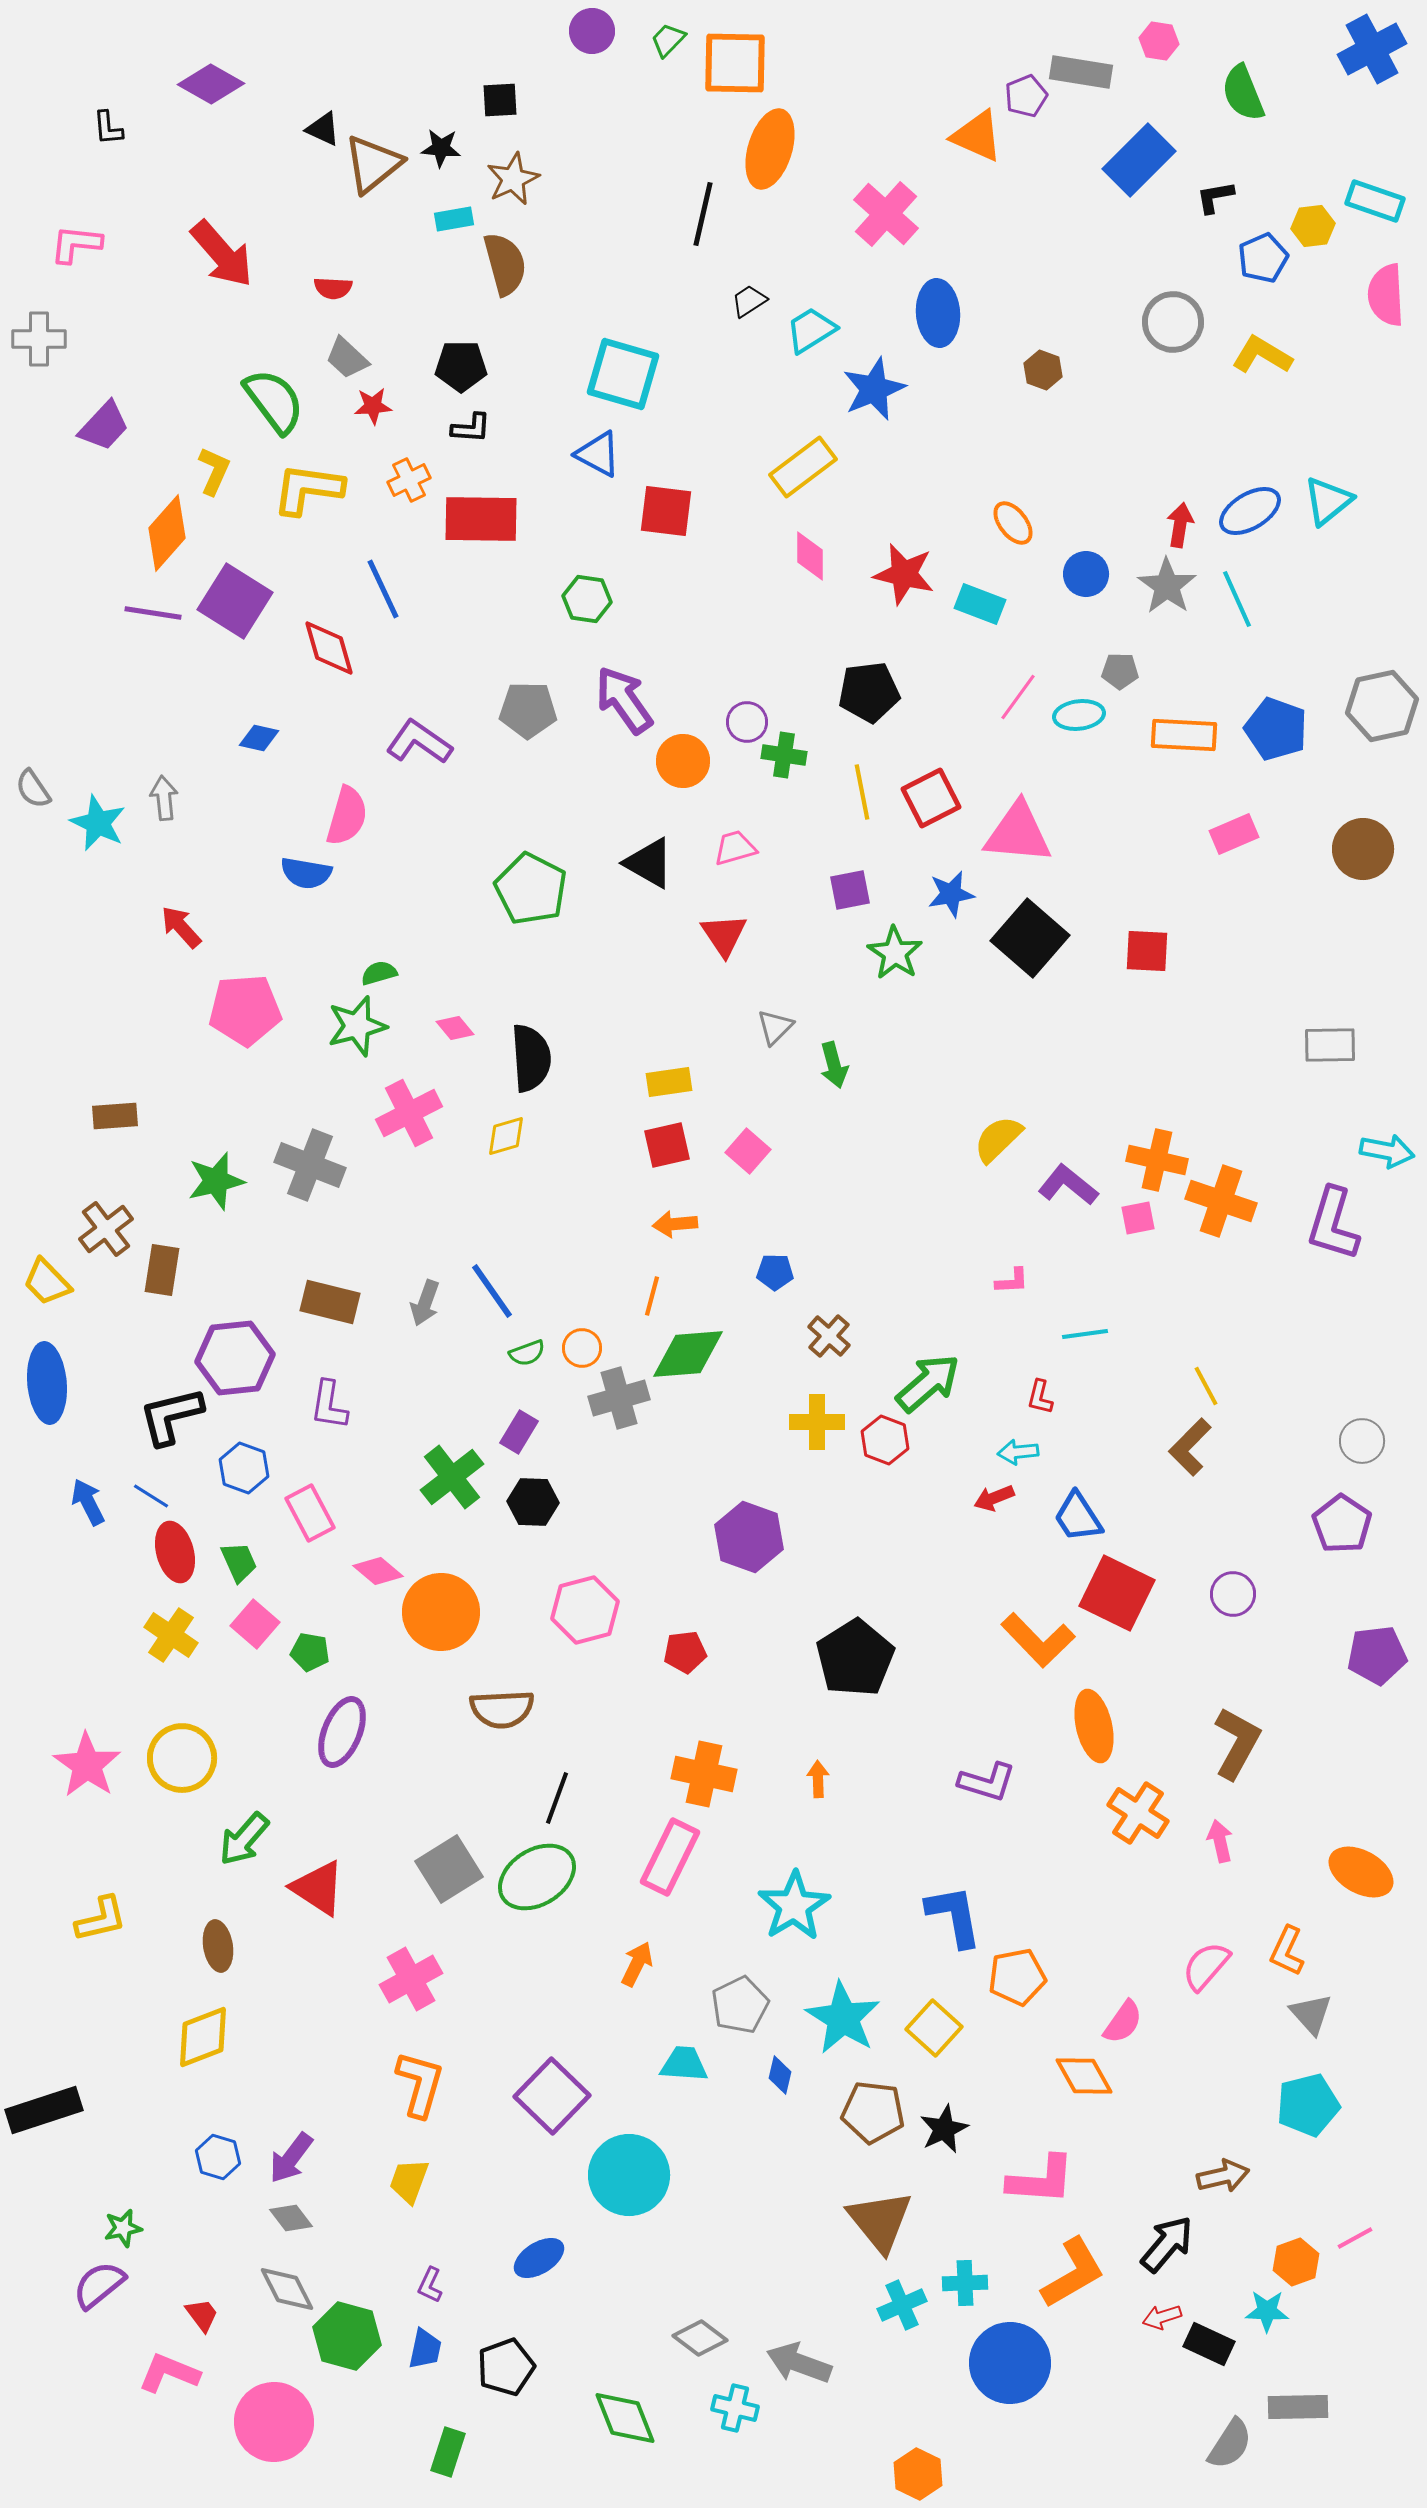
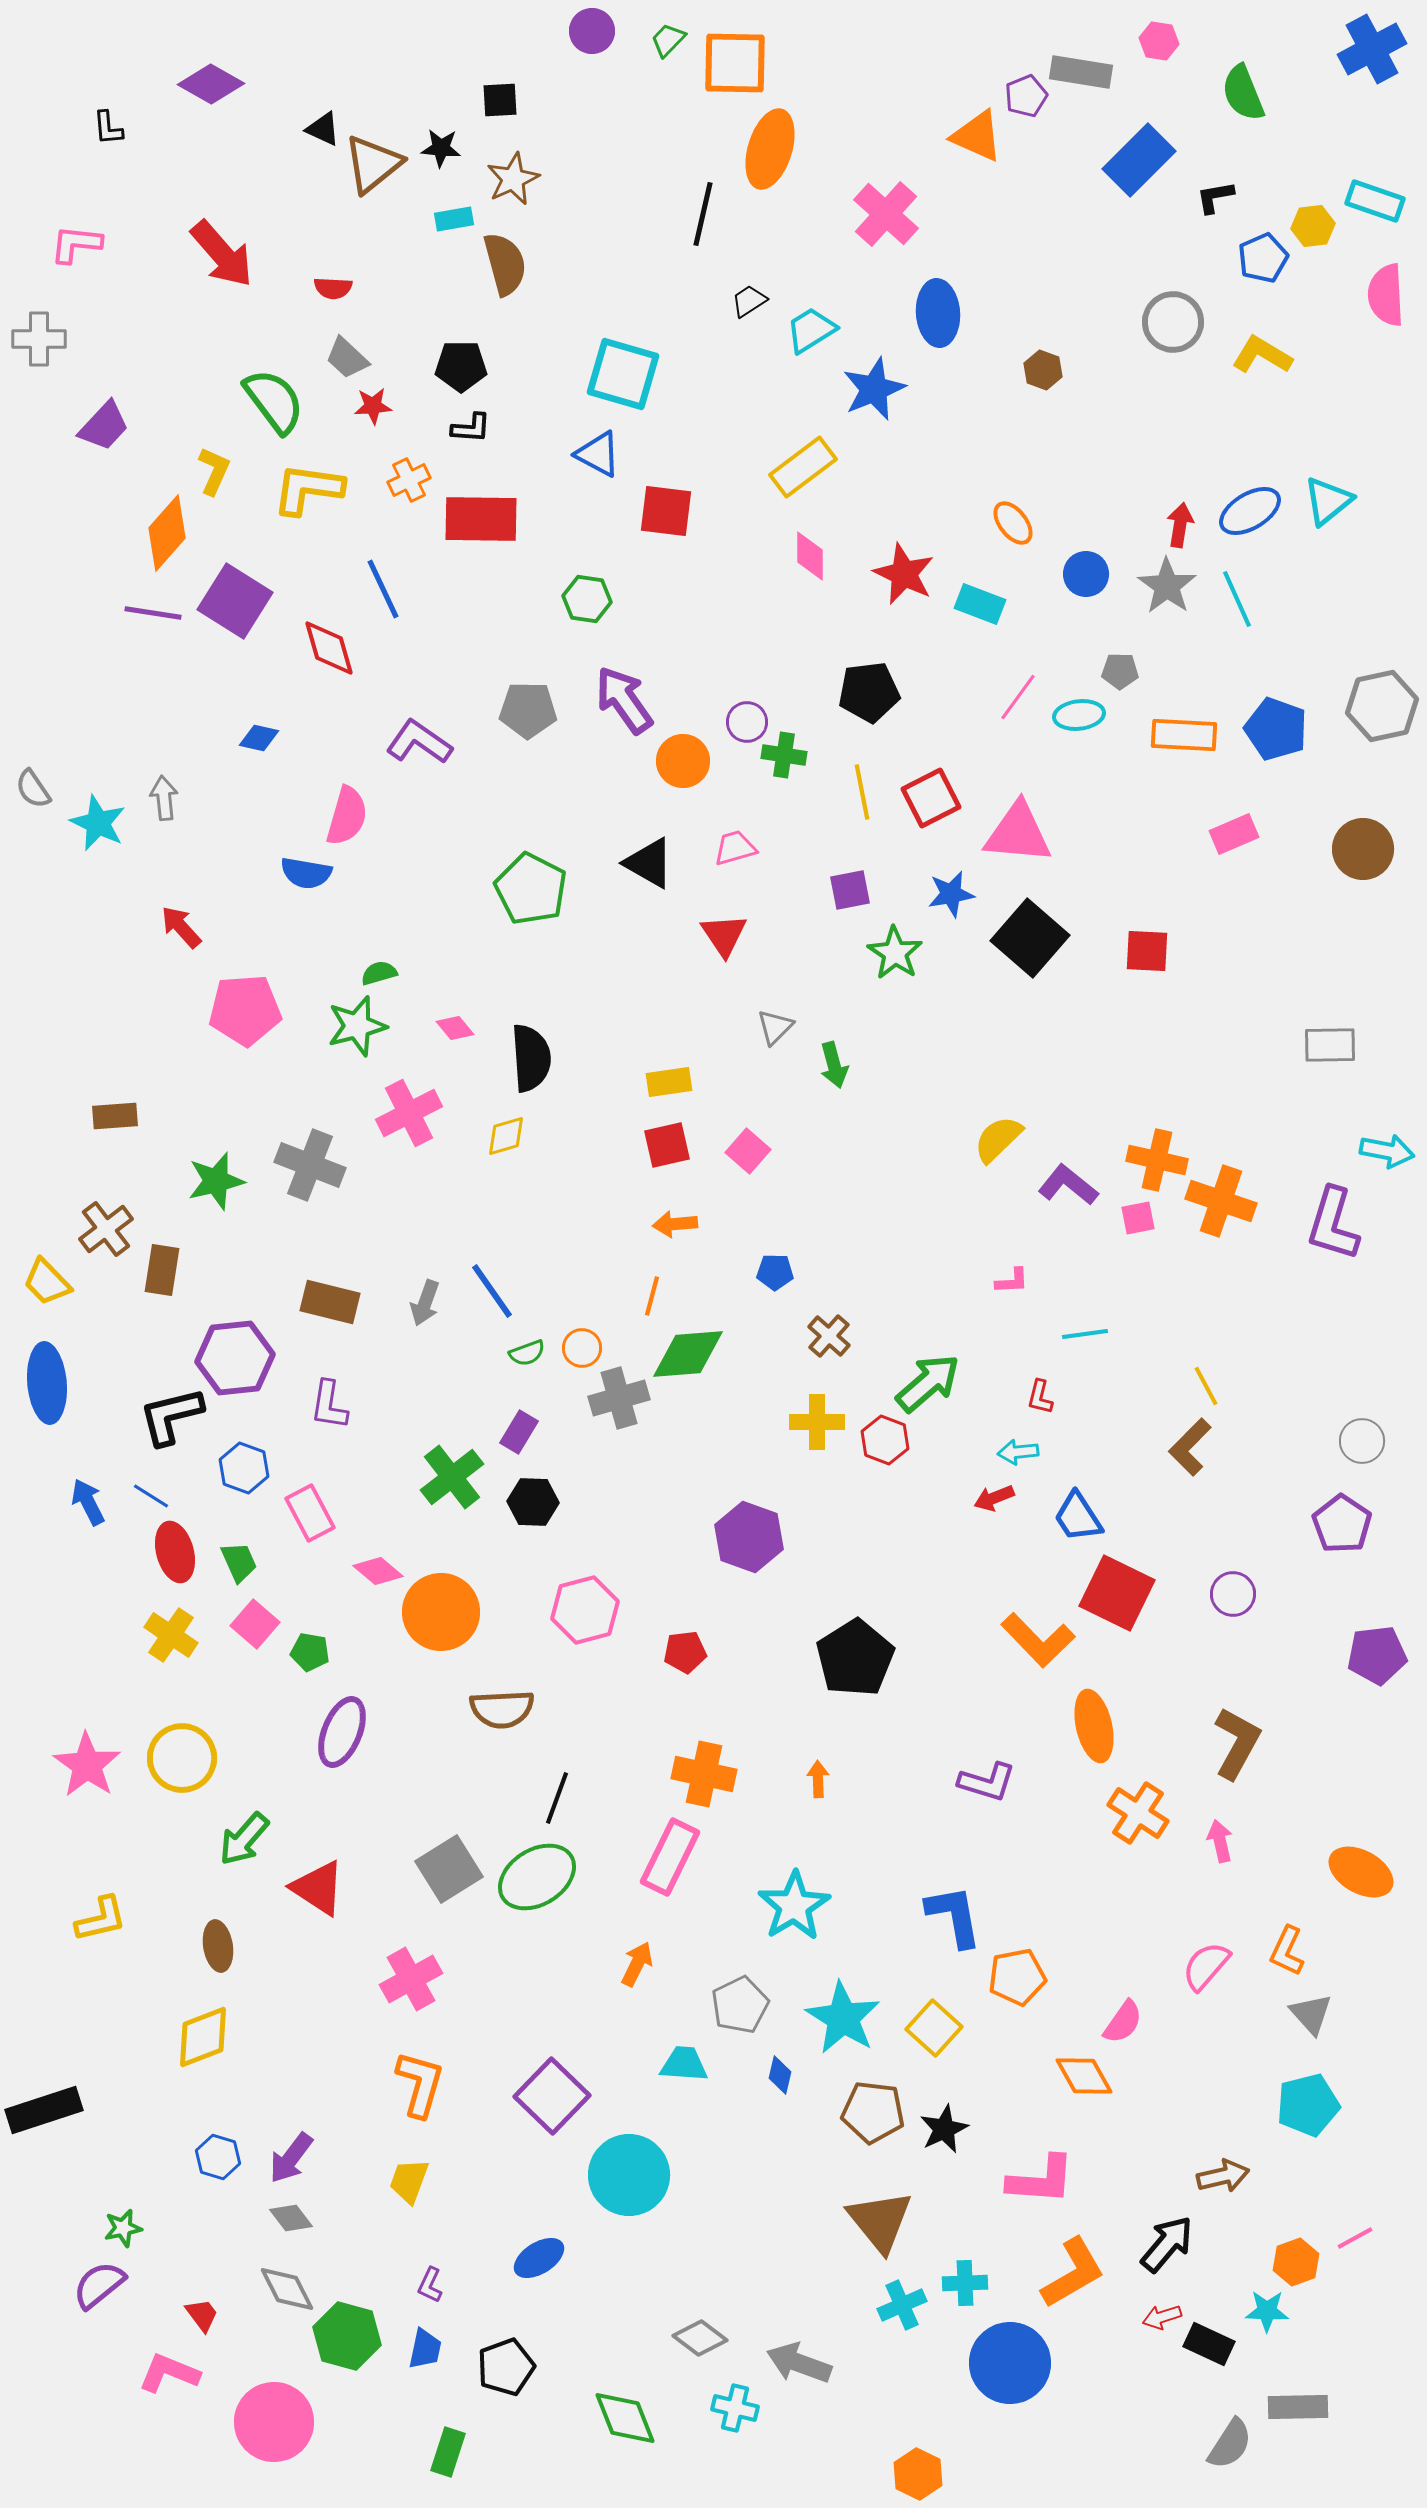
red star at (904, 574): rotated 12 degrees clockwise
